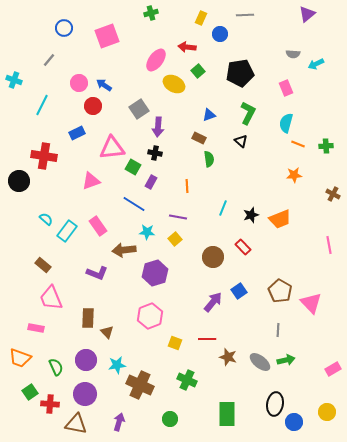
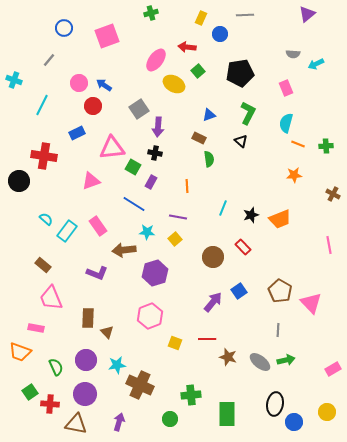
orange trapezoid at (20, 358): moved 6 px up
green cross at (187, 380): moved 4 px right, 15 px down; rotated 30 degrees counterclockwise
